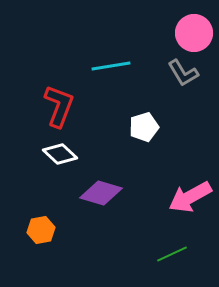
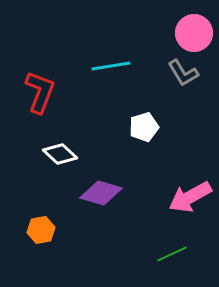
red L-shape: moved 19 px left, 14 px up
